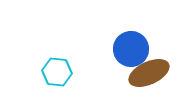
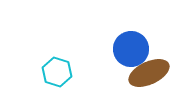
cyan hexagon: rotated 12 degrees clockwise
